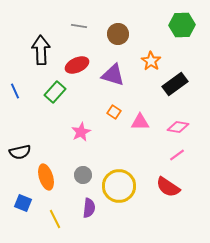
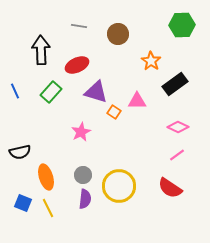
purple triangle: moved 17 px left, 17 px down
green rectangle: moved 4 px left
pink triangle: moved 3 px left, 21 px up
pink diamond: rotated 15 degrees clockwise
red semicircle: moved 2 px right, 1 px down
purple semicircle: moved 4 px left, 9 px up
yellow line: moved 7 px left, 11 px up
